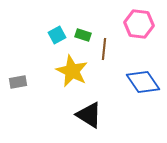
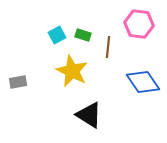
brown line: moved 4 px right, 2 px up
